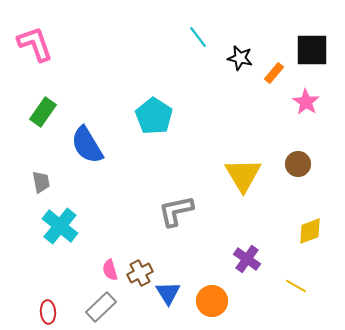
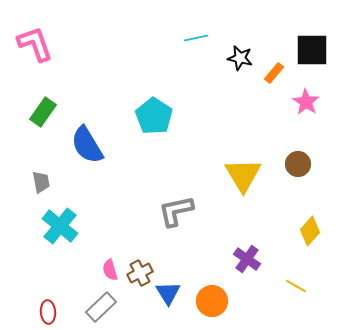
cyan line: moved 2 px left, 1 px down; rotated 65 degrees counterclockwise
yellow diamond: rotated 28 degrees counterclockwise
